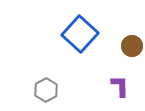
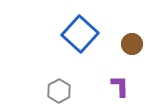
brown circle: moved 2 px up
gray hexagon: moved 13 px right, 1 px down
